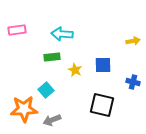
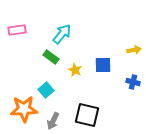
cyan arrow: rotated 125 degrees clockwise
yellow arrow: moved 1 px right, 9 px down
green rectangle: moved 1 px left; rotated 42 degrees clockwise
black square: moved 15 px left, 10 px down
gray arrow: moved 1 px right, 1 px down; rotated 42 degrees counterclockwise
